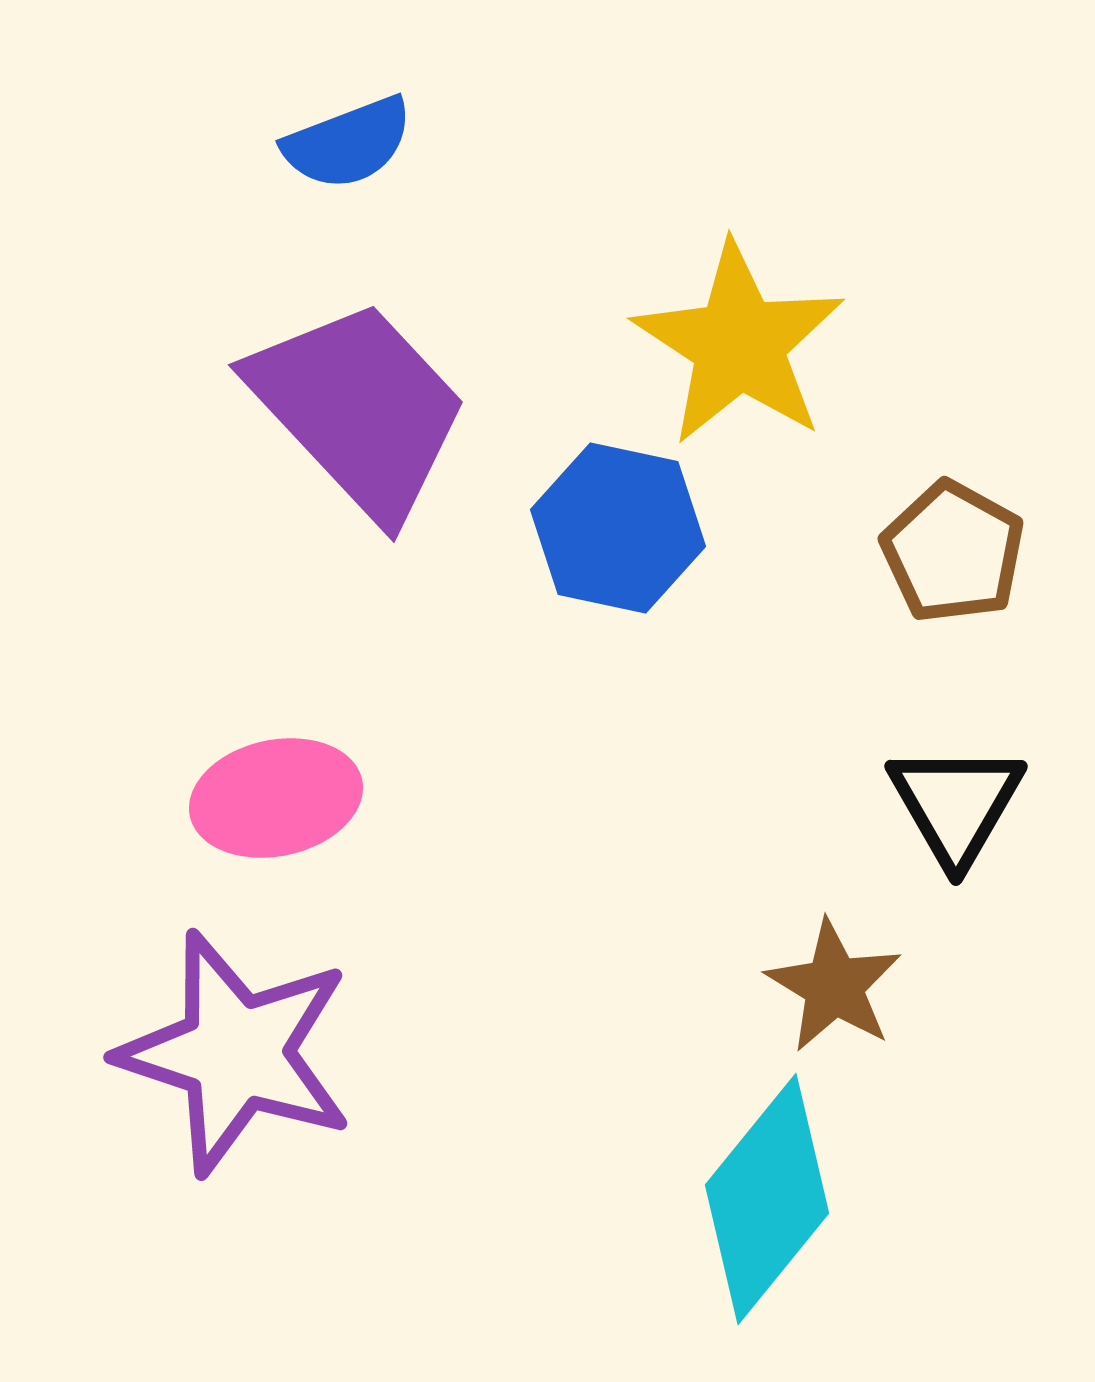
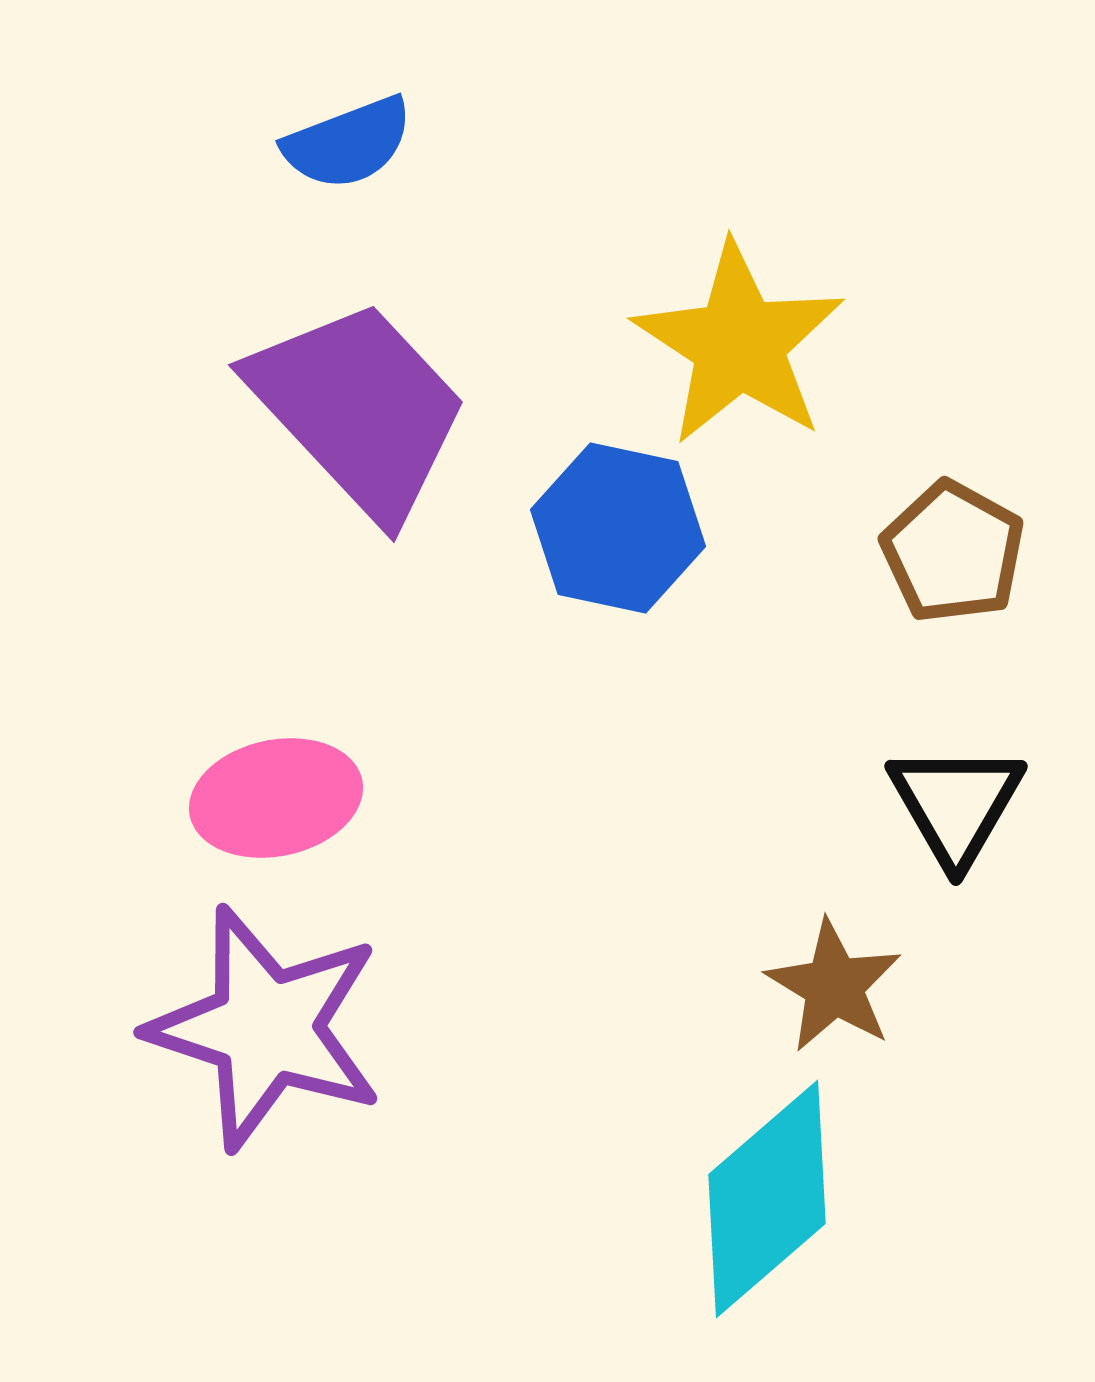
purple star: moved 30 px right, 25 px up
cyan diamond: rotated 10 degrees clockwise
